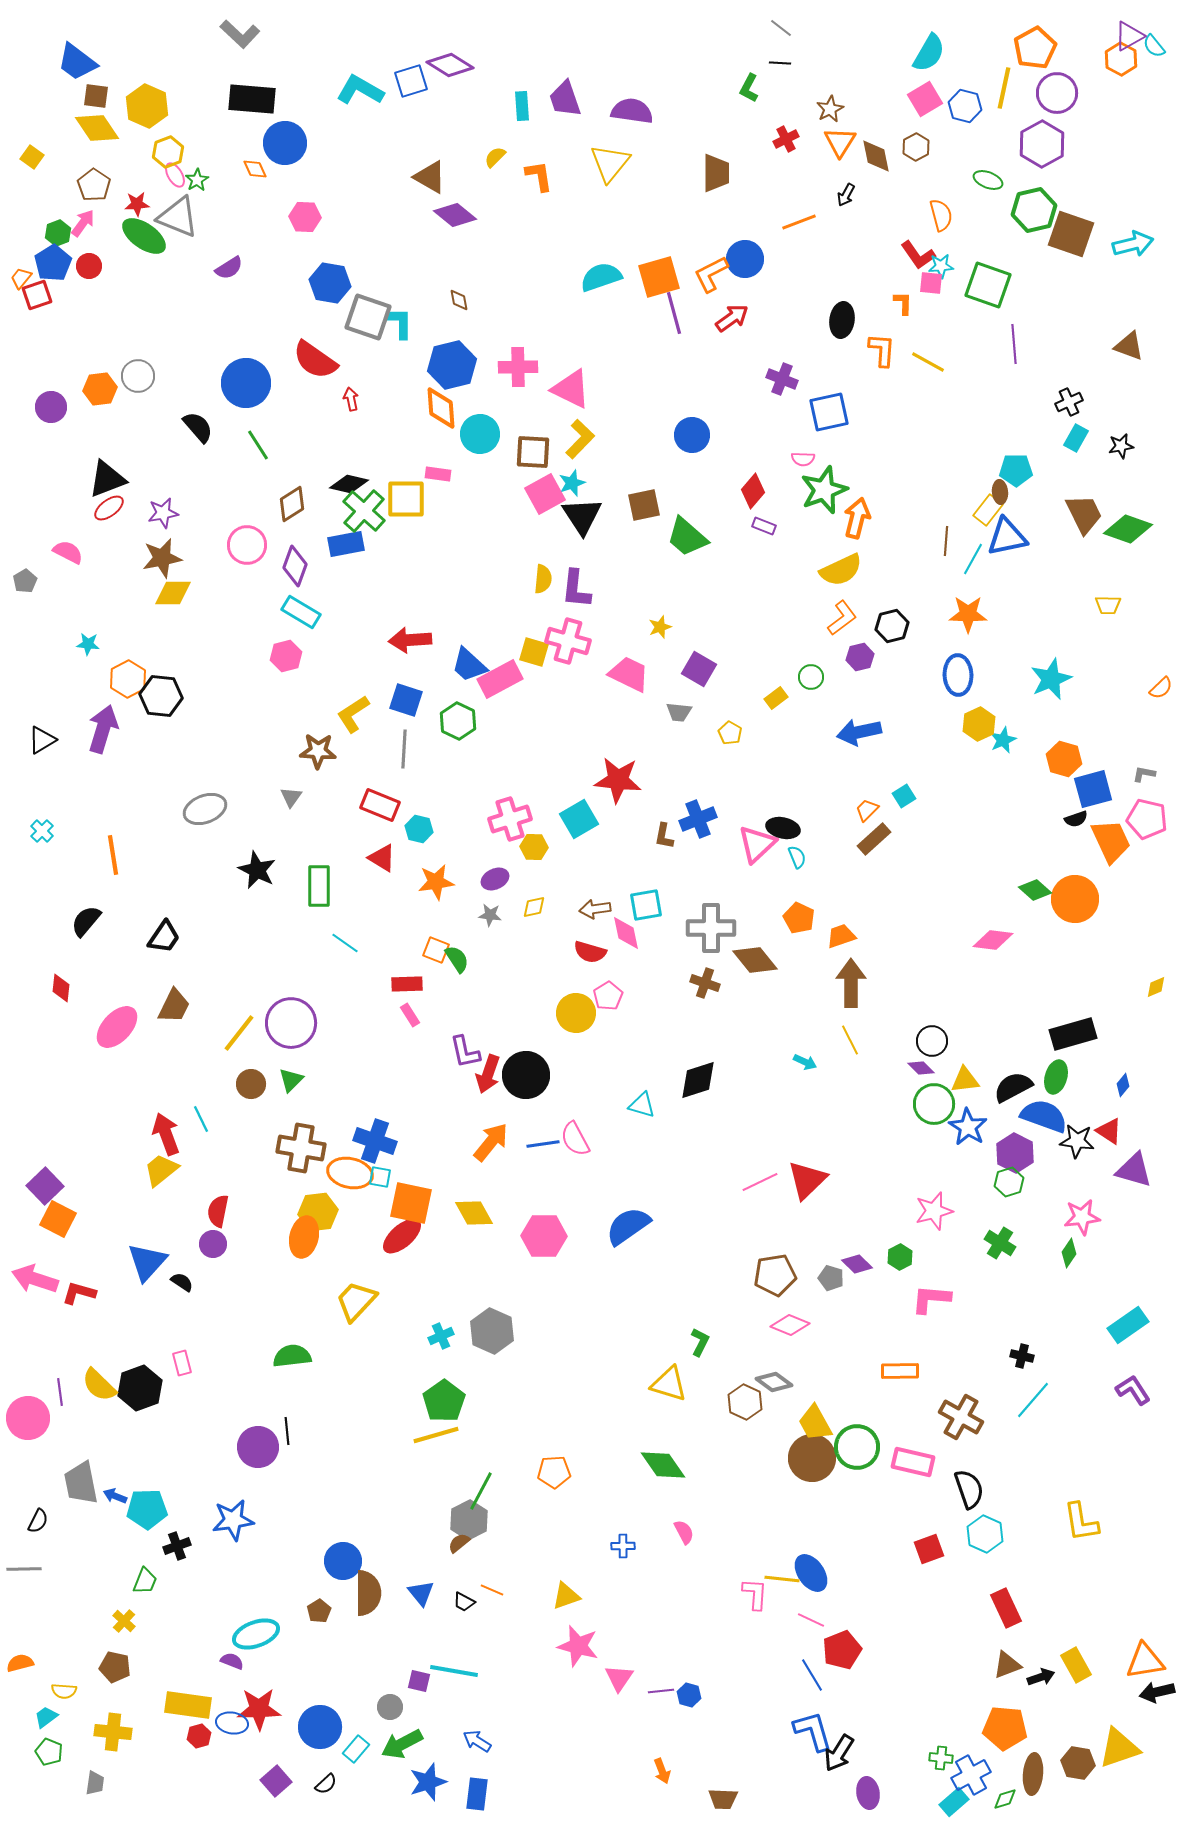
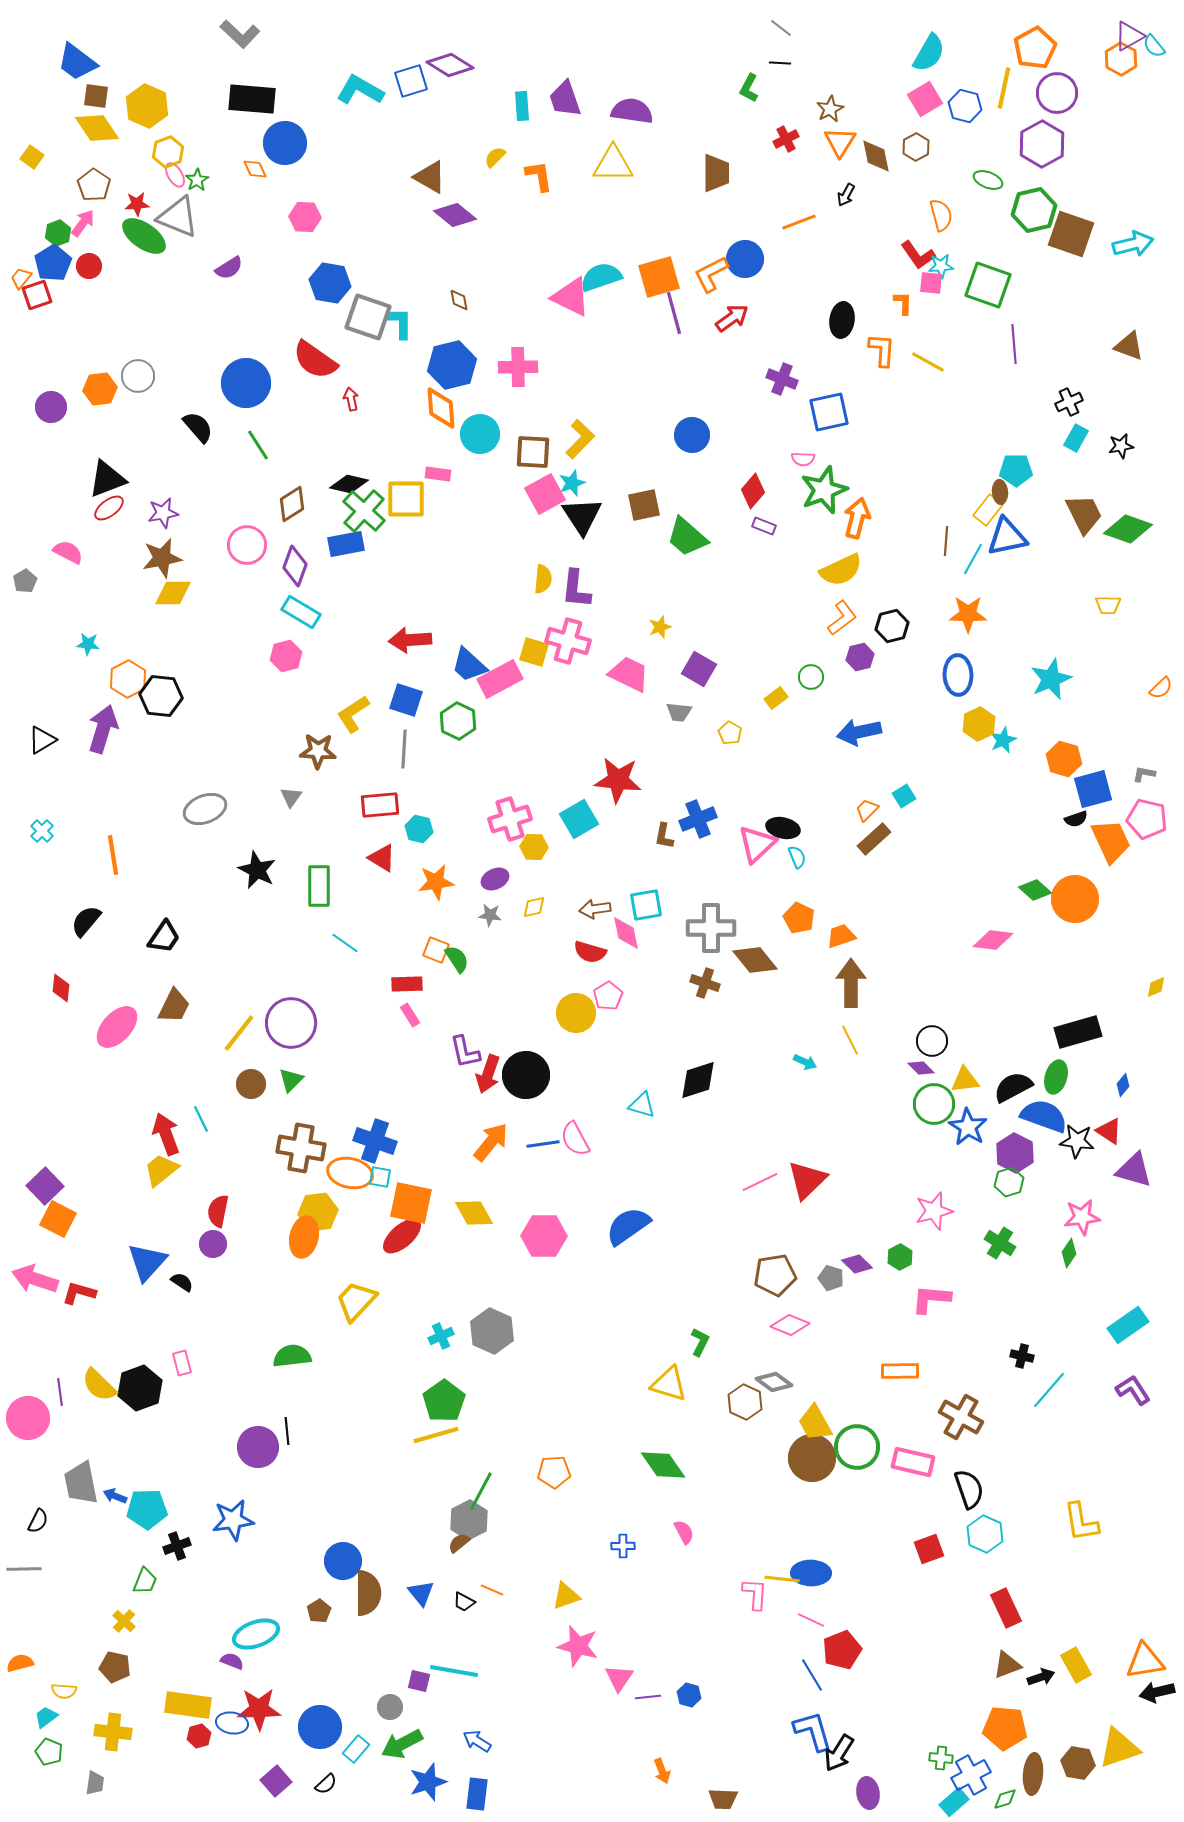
yellow triangle at (610, 163): moved 3 px right, 1 px down; rotated 51 degrees clockwise
pink triangle at (571, 389): moved 92 px up
red rectangle at (380, 805): rotated 27 degrees counterclockwise
black rectangle at (1073, 1034): moved 5 px right, 2 px up
cyan line at (1033, 1400): moved 16 px right, 10 px up
blue ellipse at (811, 1573): rotated 54 degrees counterclockwise
purple line at (661, 1691): moved 13 px left, 6 px down
